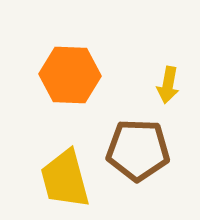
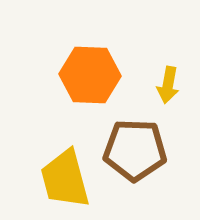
orange hexagon: moved 20 px right
brown pentagon: moved 3 px left
